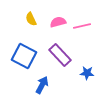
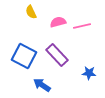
yellow semicircle: moved 7 px up
purple rectangle: moved 3 px left
blue star: moved 2 px right
blue arrow: rotated 84 degrees counterclockwise
